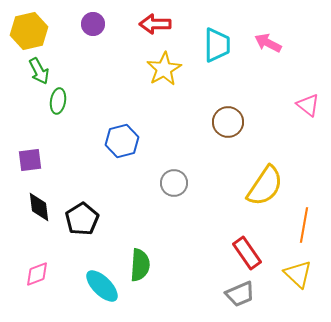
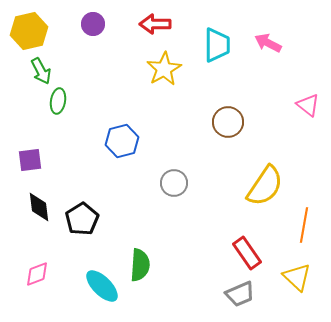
green arrow: moved 2 px right
yellow triangle: moved 1 px left, 3 px down
